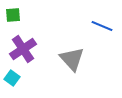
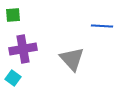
blue line: rotated 20 degrees counterclockwise
purple cross: rotated 24 degrees clockwise
cyan square: moved 1 px right
